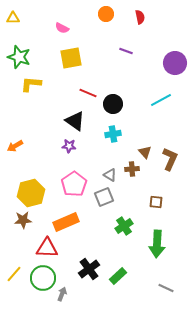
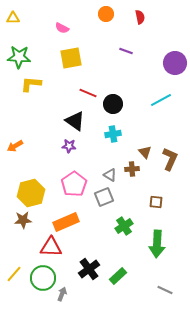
green star: rotated 15 degrees counterclockwise
red triangle: moved 4 px right, 1 px up
gray line: moved 1 px left, 2 px down
